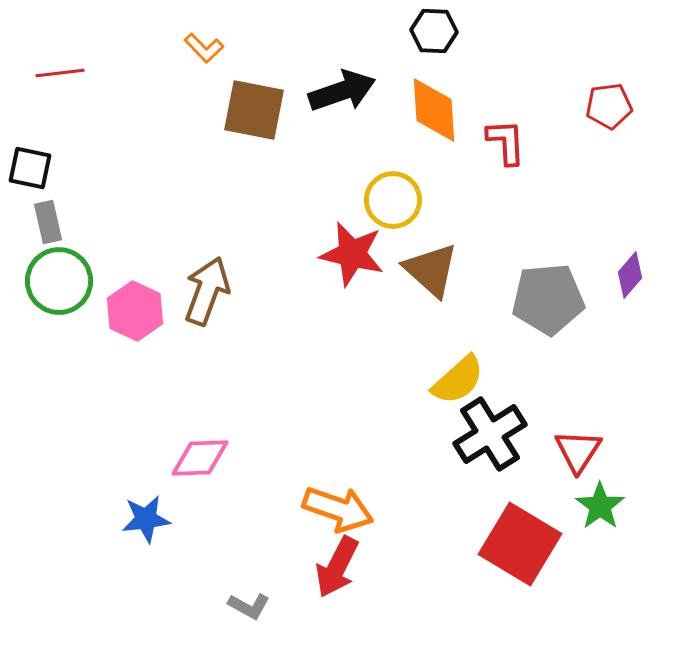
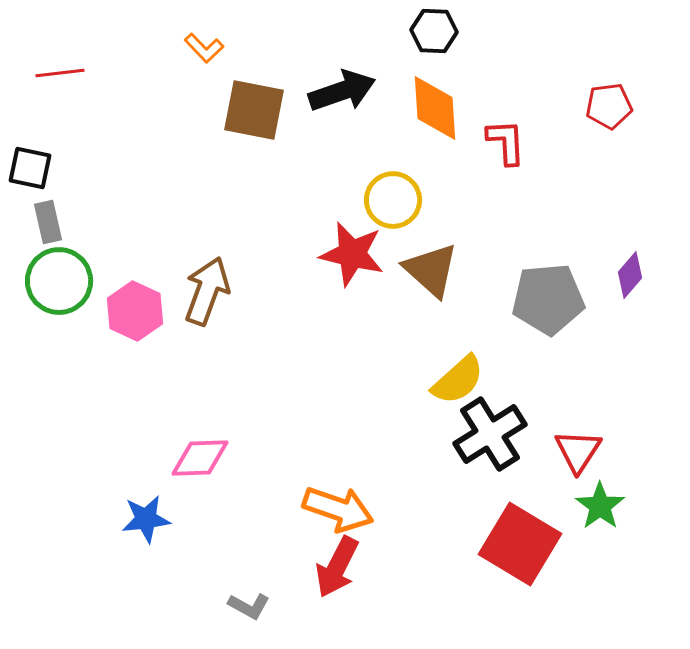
orange diamond: moved 1 px right, 2 px up
